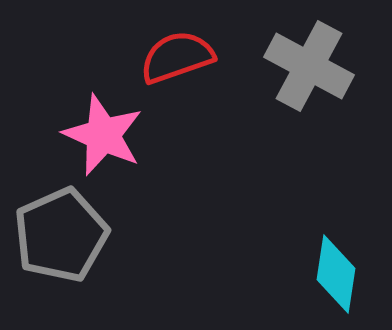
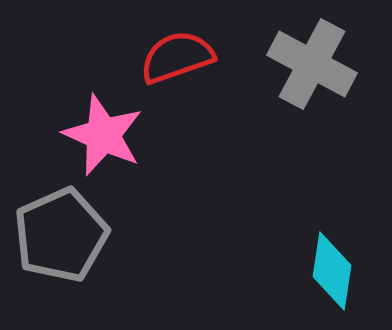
gray cross: moved 3 px right, 2 px up
cyan diamond: moved 4 px left, 3 px up
